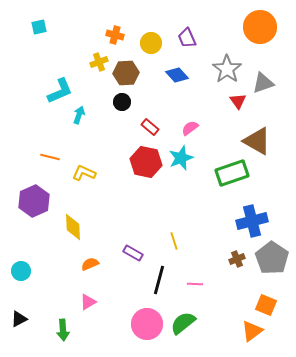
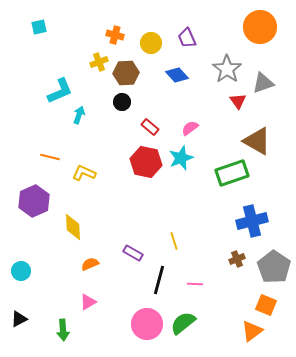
gray pentagon: moved 2 px right, 9 px down
